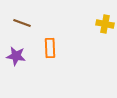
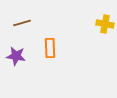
brown line: rotated 36 degrees counterclockwise
